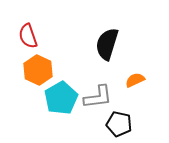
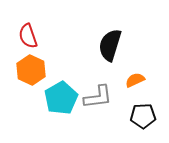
black semicircle: moved 3 px right, 1 px down
orange hexagon: moved 7 px left
black pentagon: moved 24 px right, 8 px up; rotated 15 degrees counterclockwise
